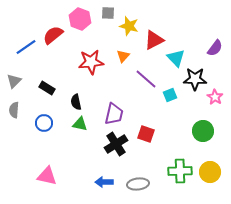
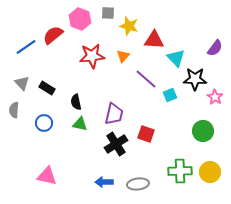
red triangle: rotated 30 degrees clockwise
red star: moved 1 px right, 6 px up
gray triangle: moved 8 px right, 2 px down; rotated 28 degrees counterclockwise
